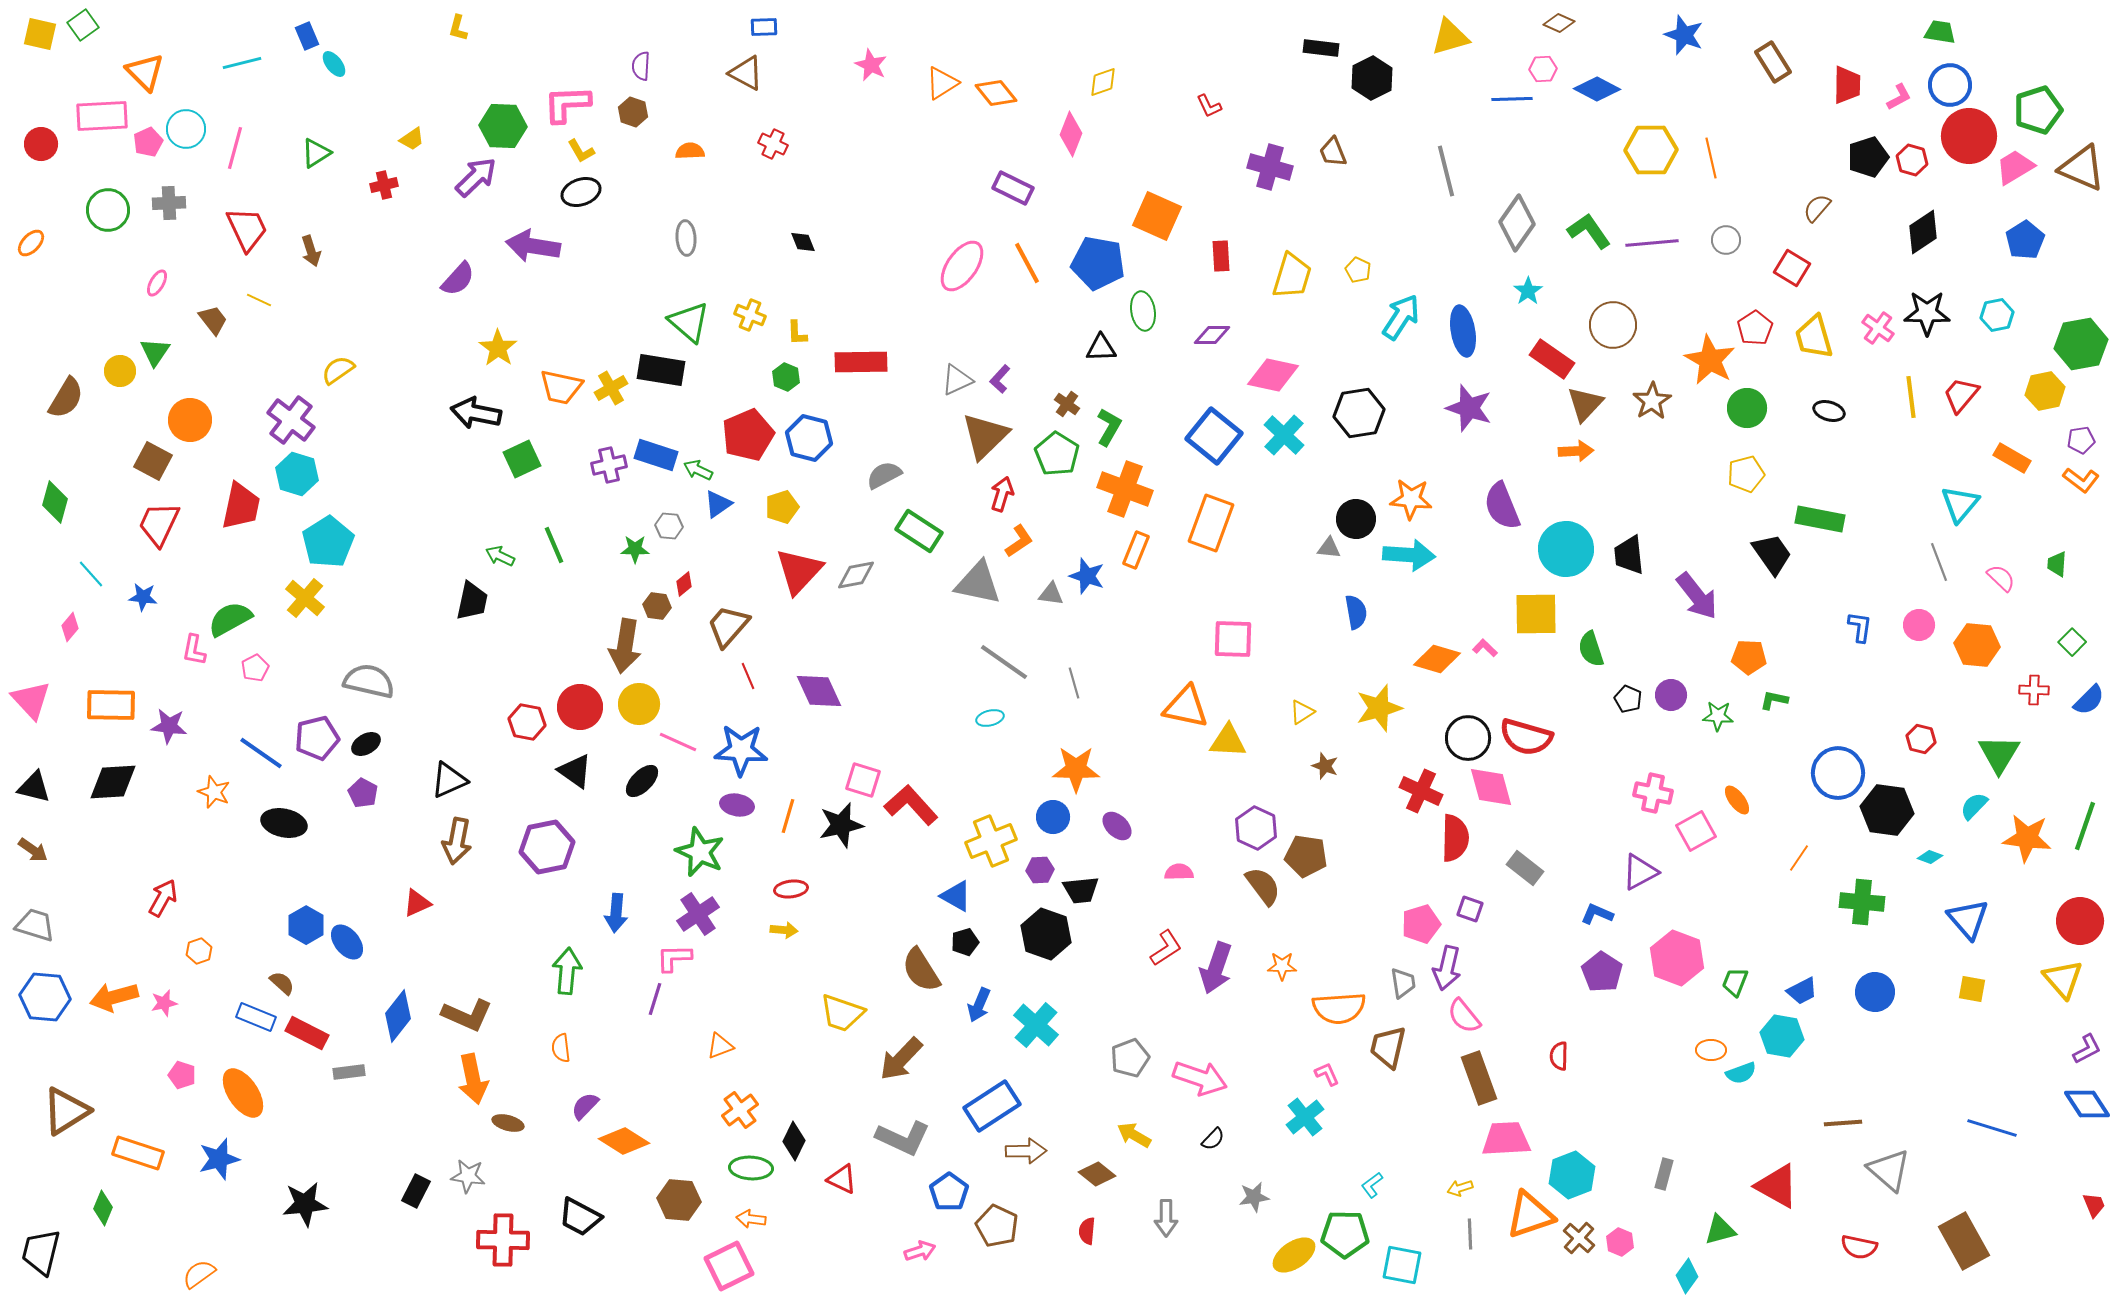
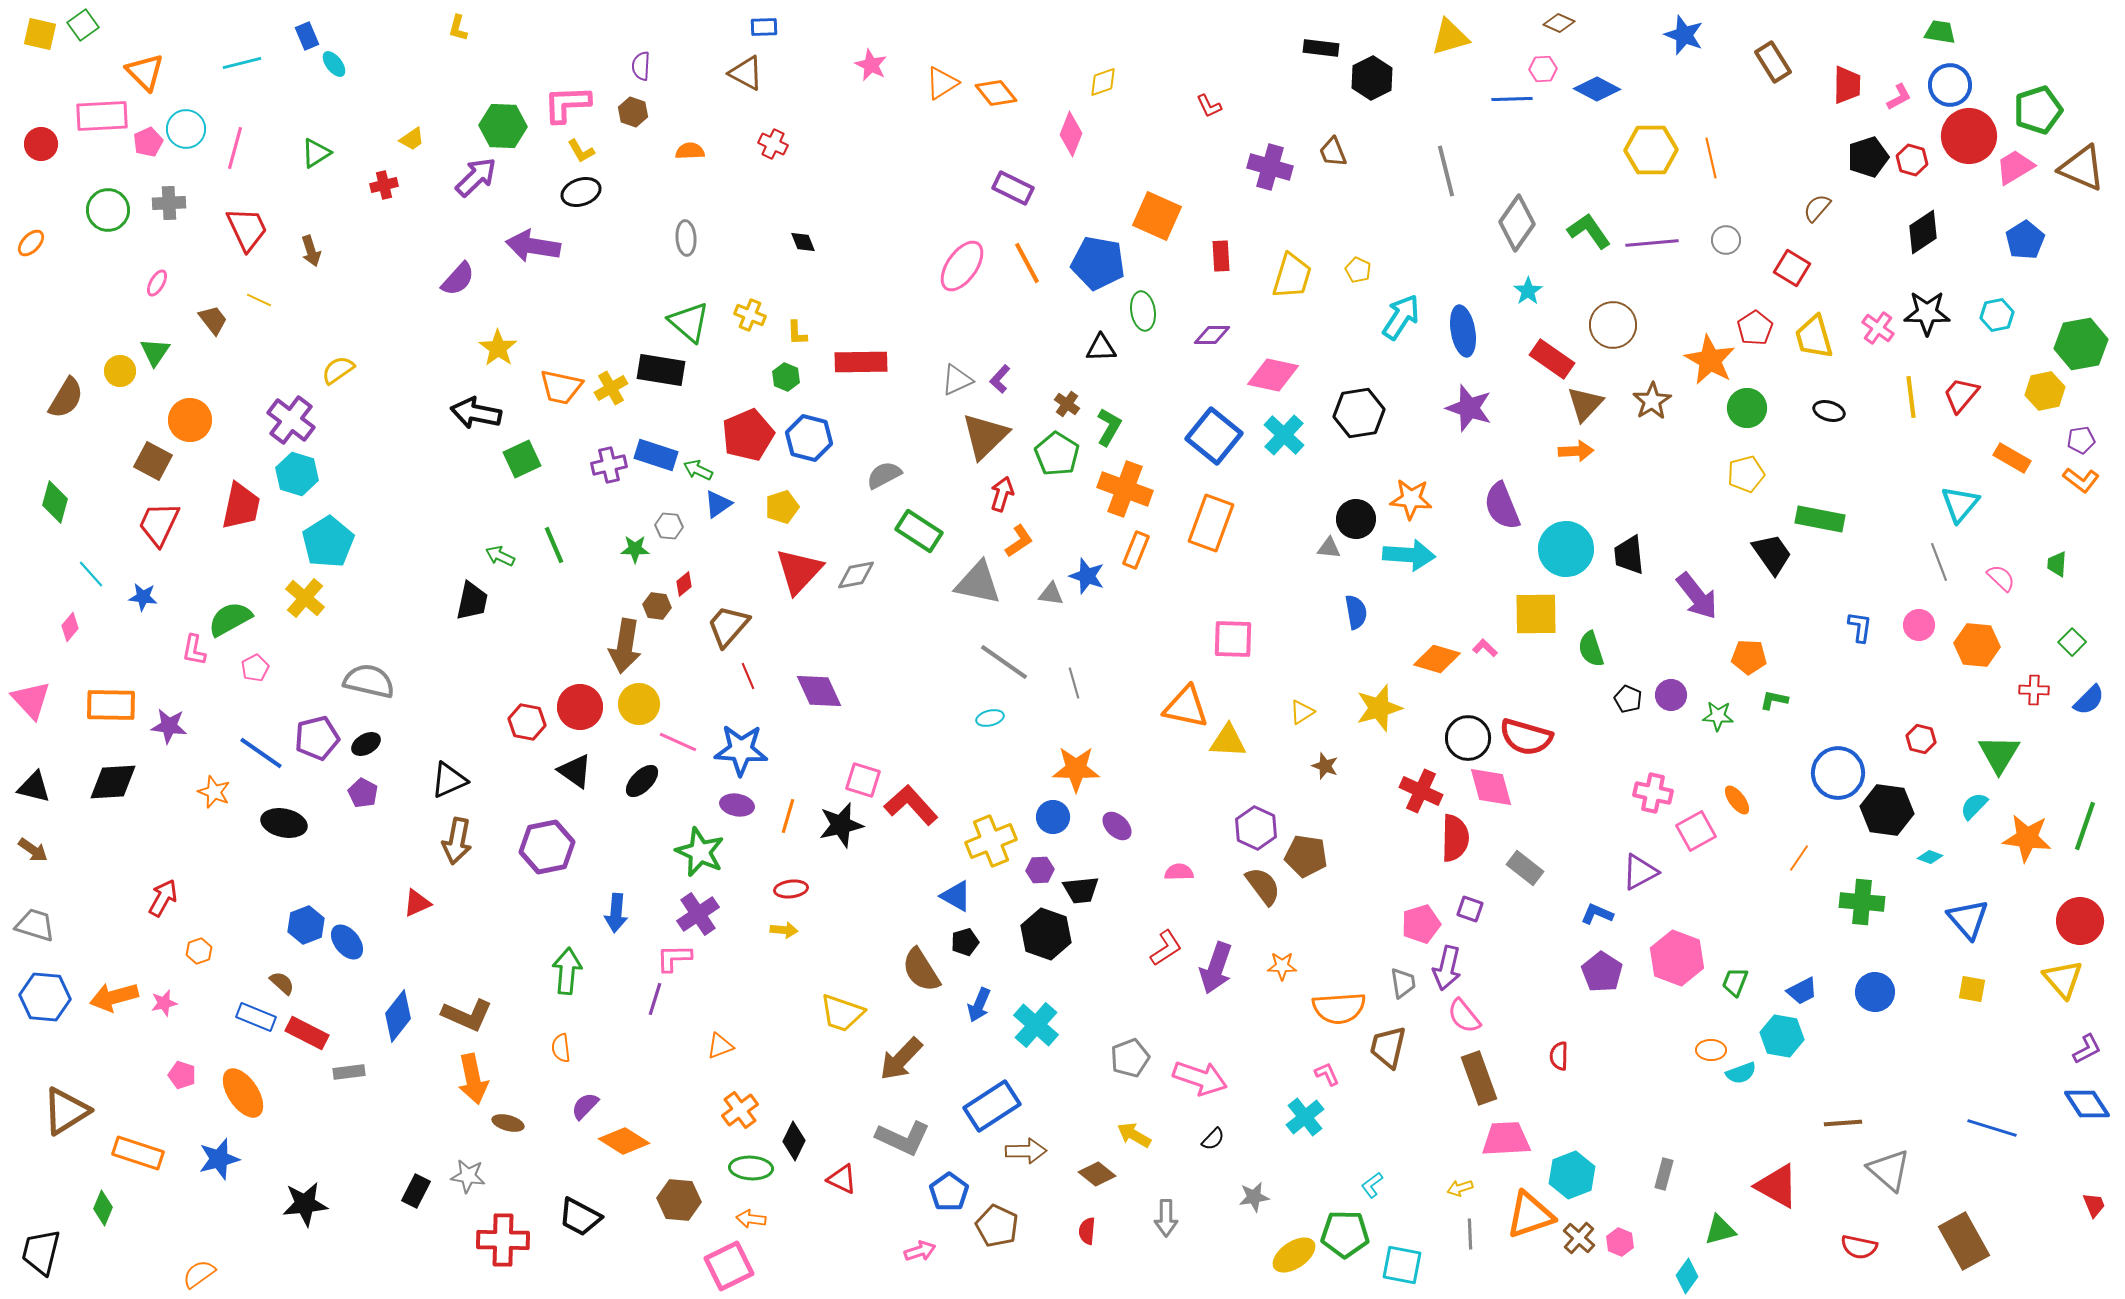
blue hexagon at (306, 925): rotated 9 degrees clockwise
